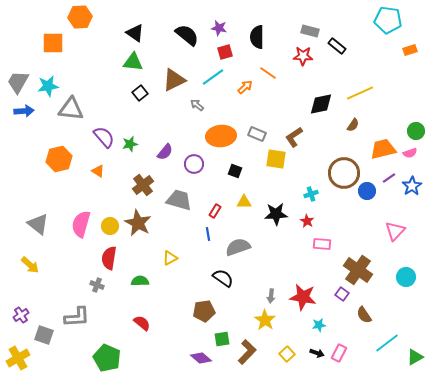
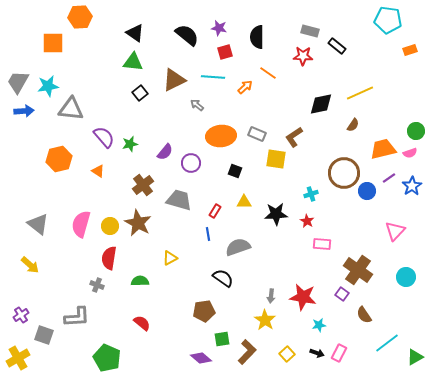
cyan line at (213, 77): rotated 40 degrees clockwise
purple circle at (194, 164): moved 3 px left, 1 px up
